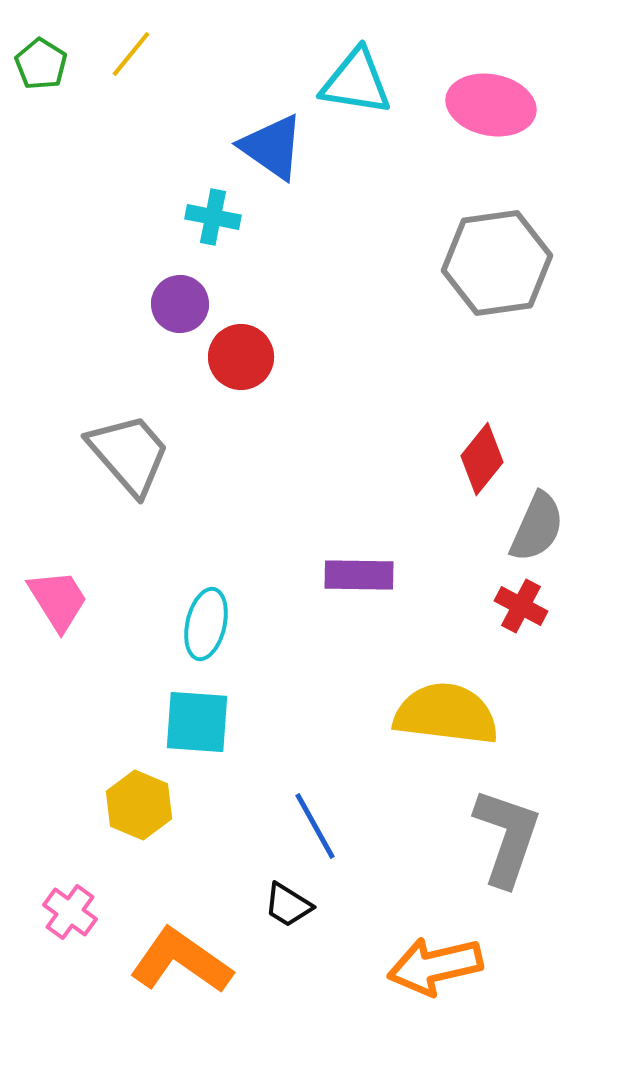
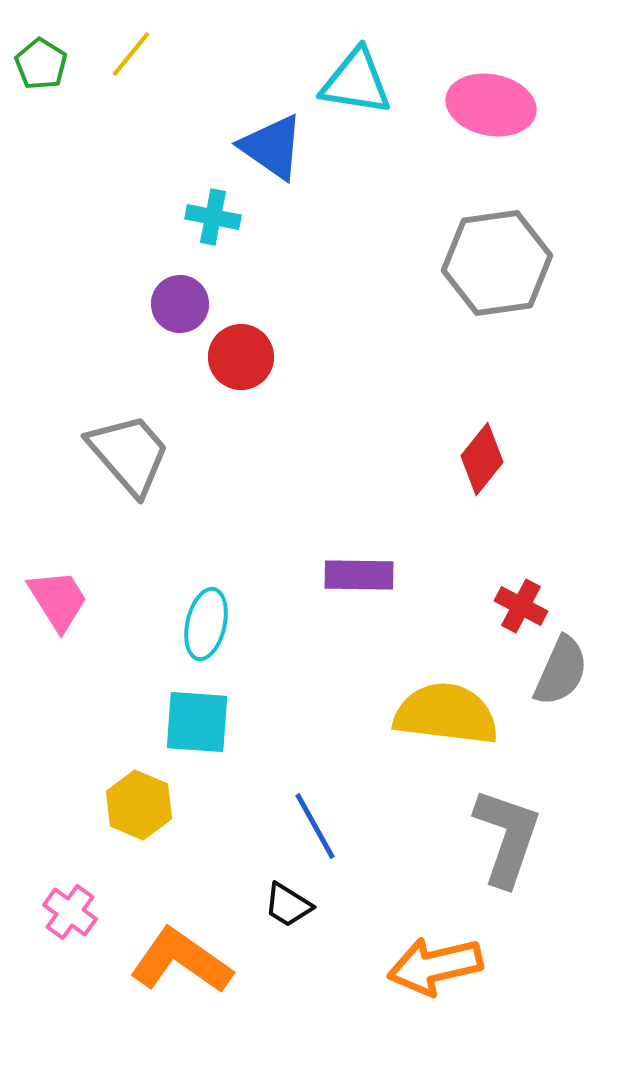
gray semicircle: moved 24 px right, 144 px down
